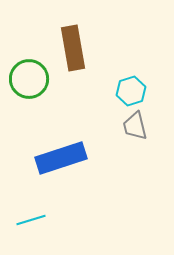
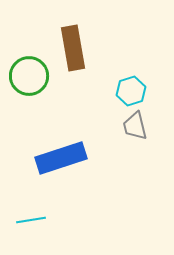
green circle: moved 3 px up
cyan line: rotated 8 degrees clockwise
